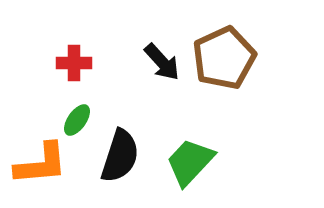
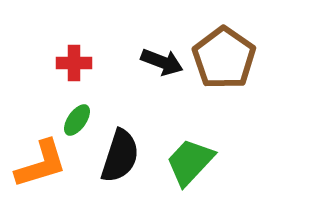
brown pentagon: rotated 12 degrees counterclockwise
black arrow: rotated 27 degrees counterclockwise
orange L-shape: rotated 12 degrees counterclockwise
